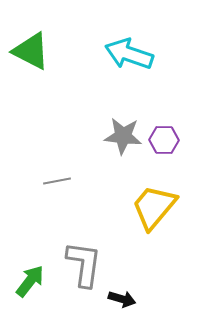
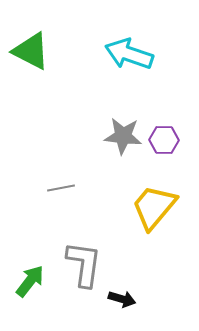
gray line: moved 4 px right, 7 px down
